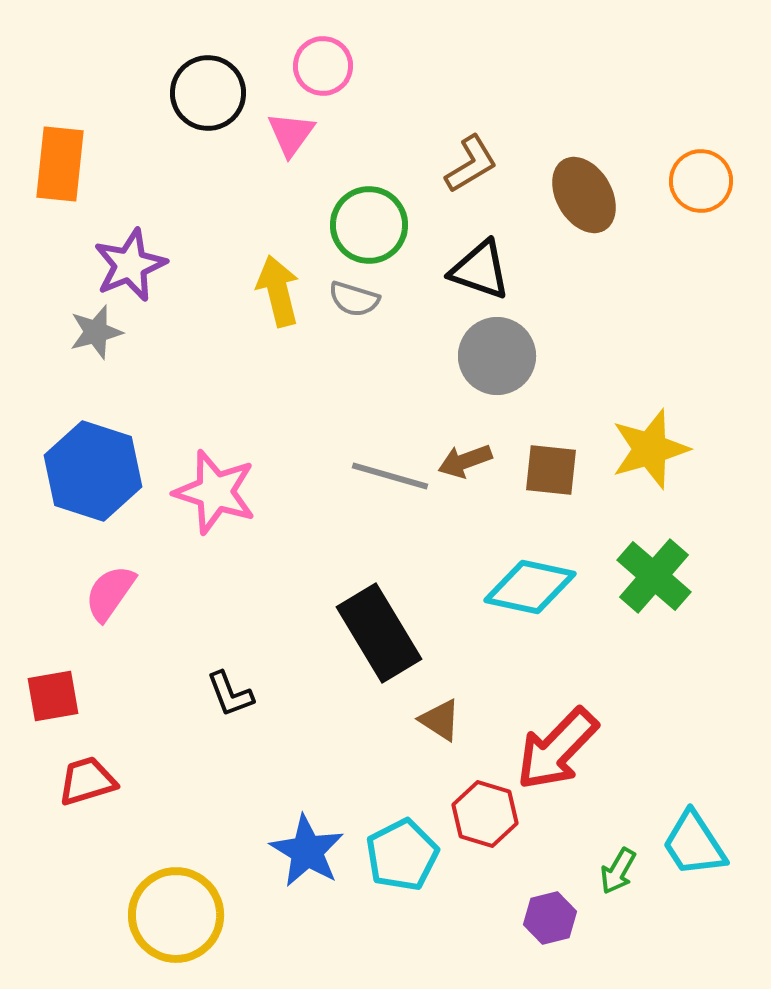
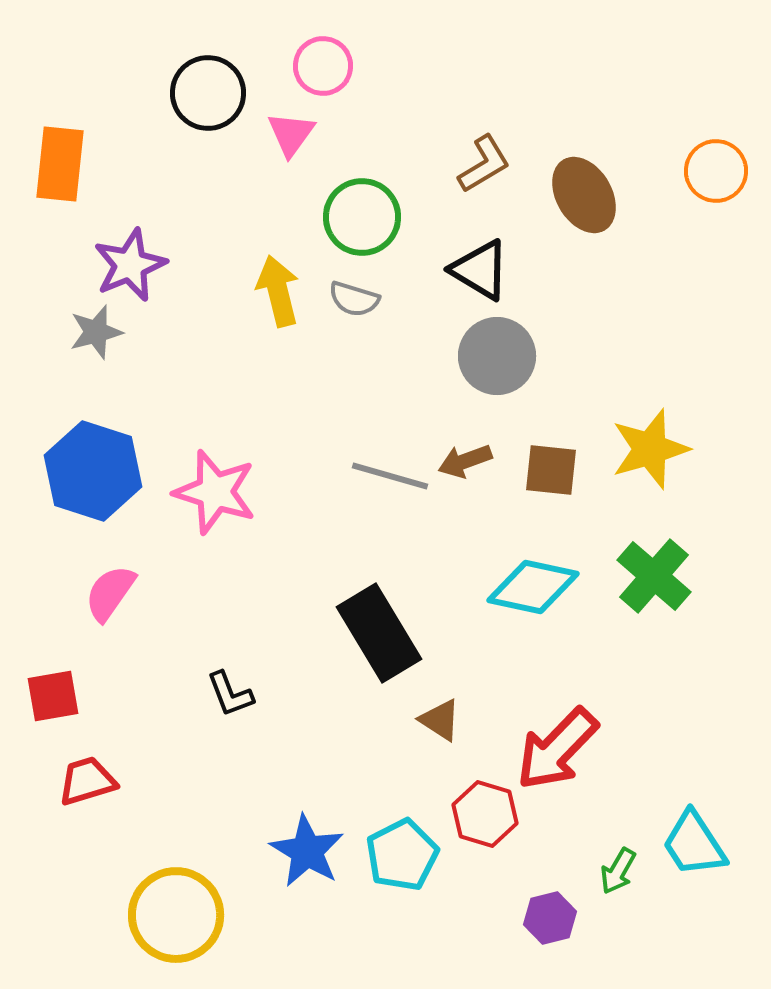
brown L-shape: moved 13 px right
orange circle: moved 15 px right, 10 px up
green circle: moved 7 px left, 8 px up
black triangle: rotated 12 degrees clockwise
cyan diamond: moved 3 px right
